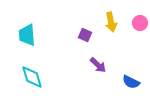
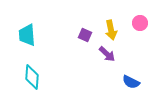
yellow arrow: moved 8 px down
purple arrow: moved 9 px right, 11 px up
cyan diamond: rotated 20 degrees clockwise
